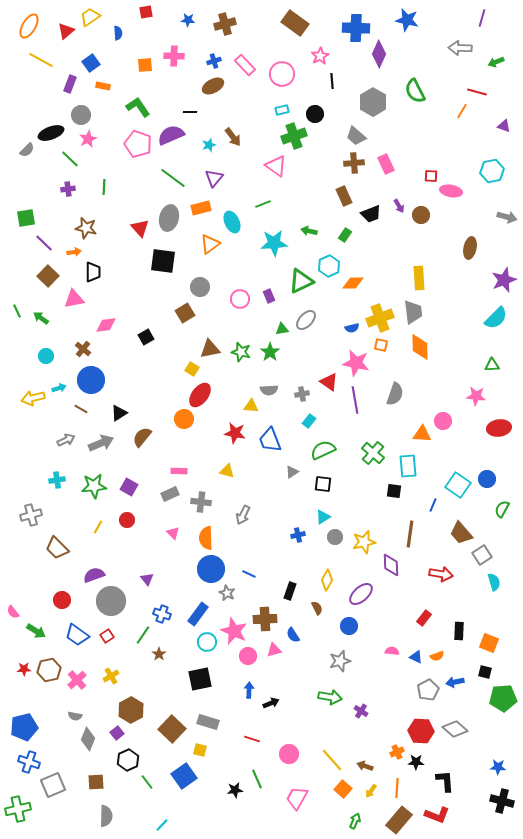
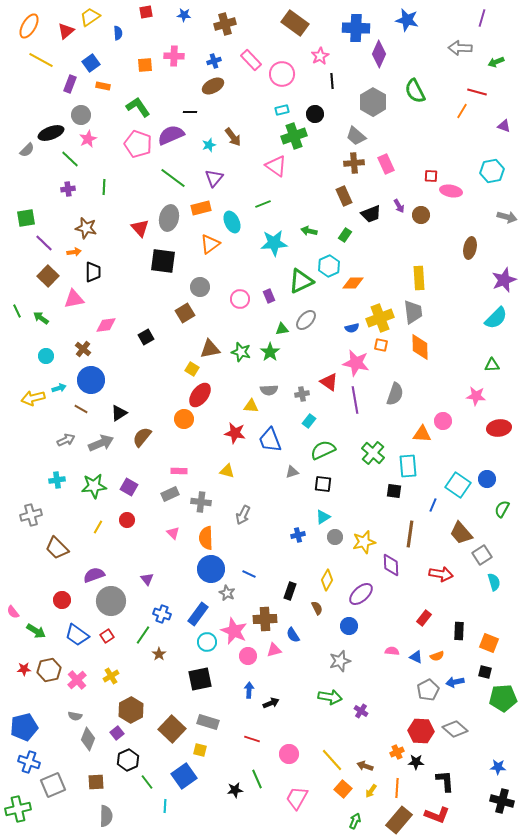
blue star at (188, 20): moved 4 px left, 5 px up
pink rectangle at (245, 65): moved 6 px right, 5 px up
gray triangle at (292, 472): rotated 16 degrees clockwise
cyan line at (162, 825): moved 3 px right, 19 px up; rotated 40 degrees counterclockwise
